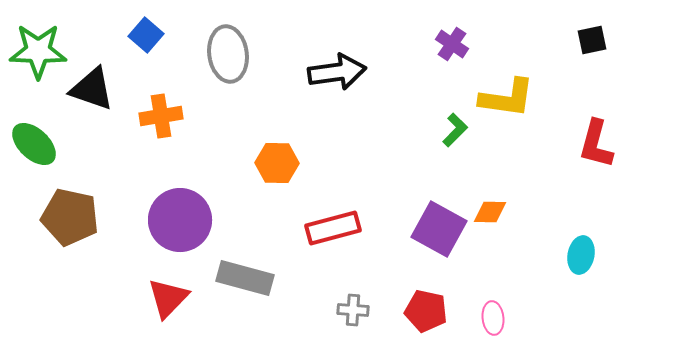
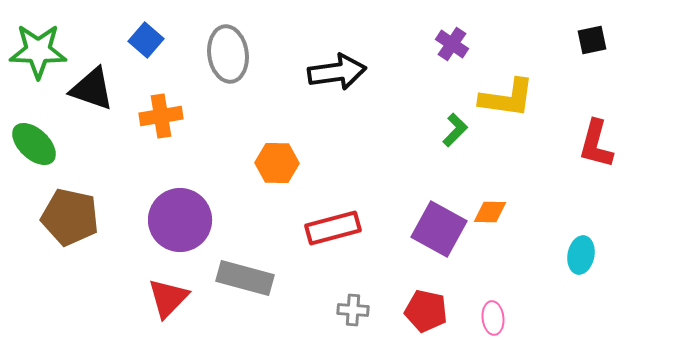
blue square: moved 5 px down
